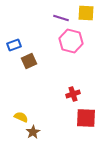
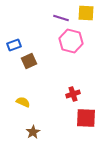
yellow semicircle: moved 2 px right, 15 px up
